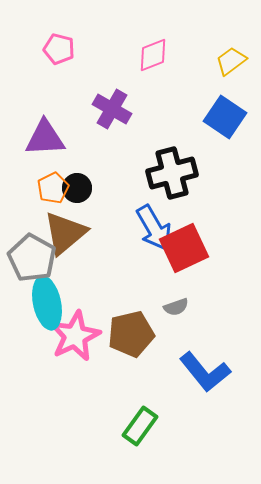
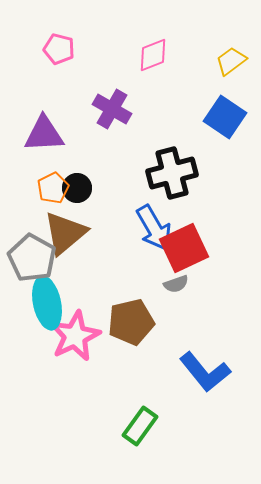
purple triangle: moved 1 px left, 4 px up
gray semicircle: moved 23 px up
brown pentagon: moved 12 px up
